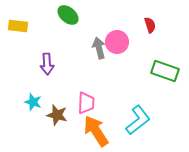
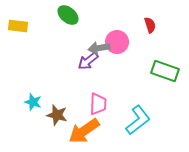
gray arrow: rotated 85 degrees counterclockwise
purple arrow: moved 41 px right, 3 px up; rotated 55 degrees clockwise
pink trapezoid: moved 12 px right, 1 px down
orange arrow: moved 12 px left; rotated 92 degrees counterclockwise
